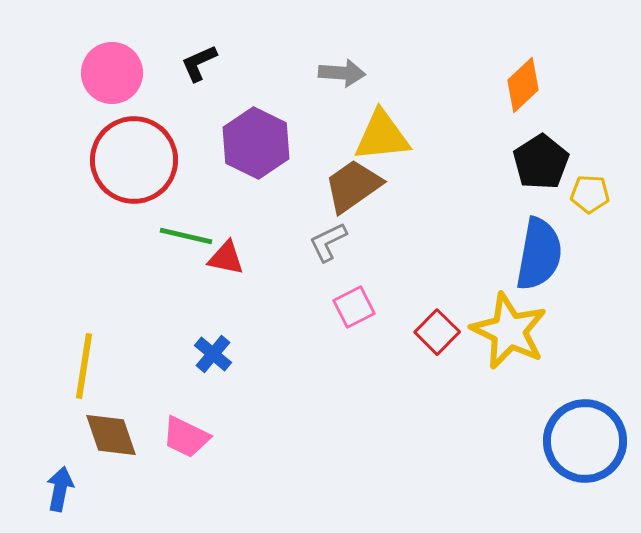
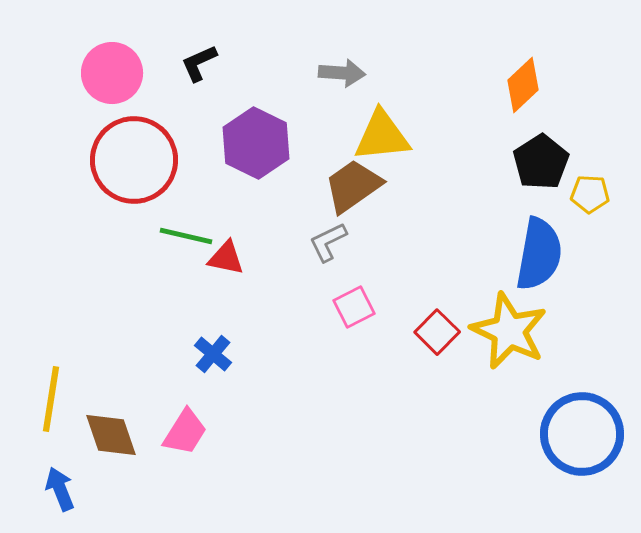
yellow line: moved 33 px left, 33 px down
pink trapezoid: moved 1 px left, 5 px up; rotated 84 degrees counterclockwise
blue circle: moved 3 px left, 7 px up
blue arrow: rotated 33 degrees counterclockwise
